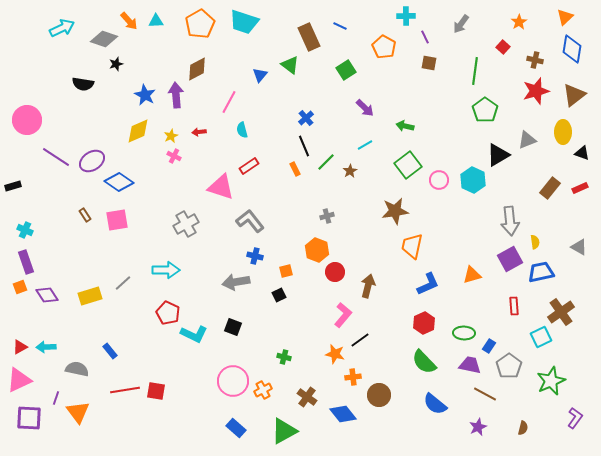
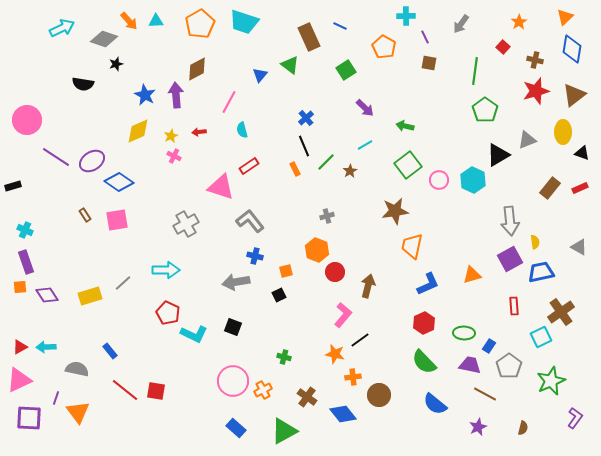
orange square at (20, 287): rotated 16 degrees clockwise
red line at (125, 390): rotated 48 degrees clockwise
